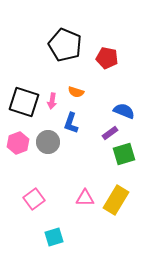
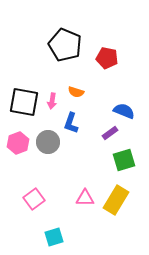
black square: rotated 8 degrees counterclockwise
green square: moved 6 px down
